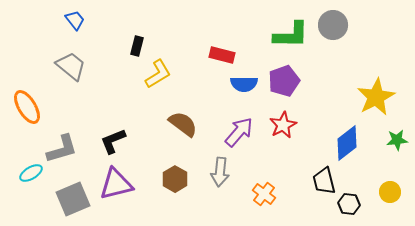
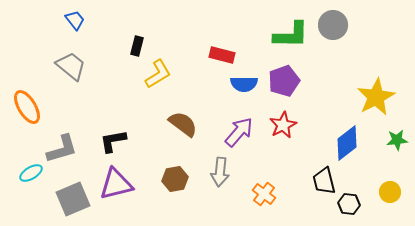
black L-shape: rotated 12 degrees clockwise
brown hexagon: rotated 20 degrees clockwise
